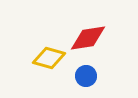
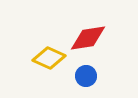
yellow diamond: rotated 8 degrees clockwise
